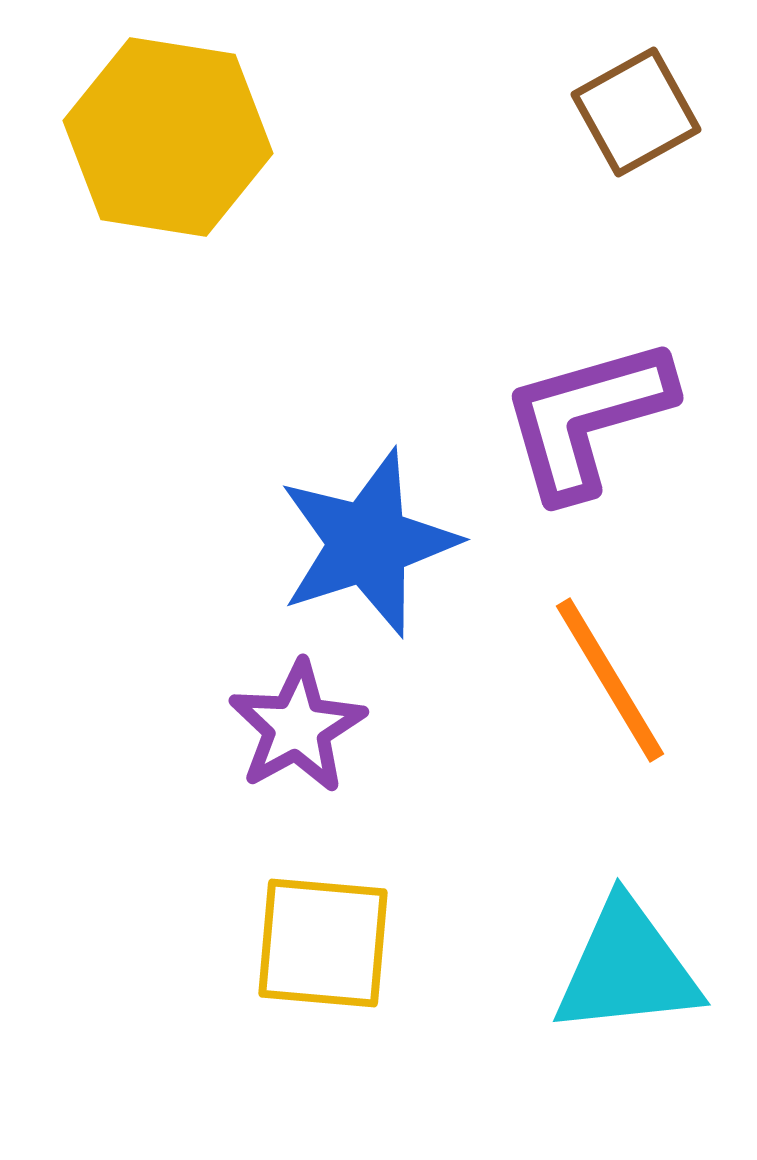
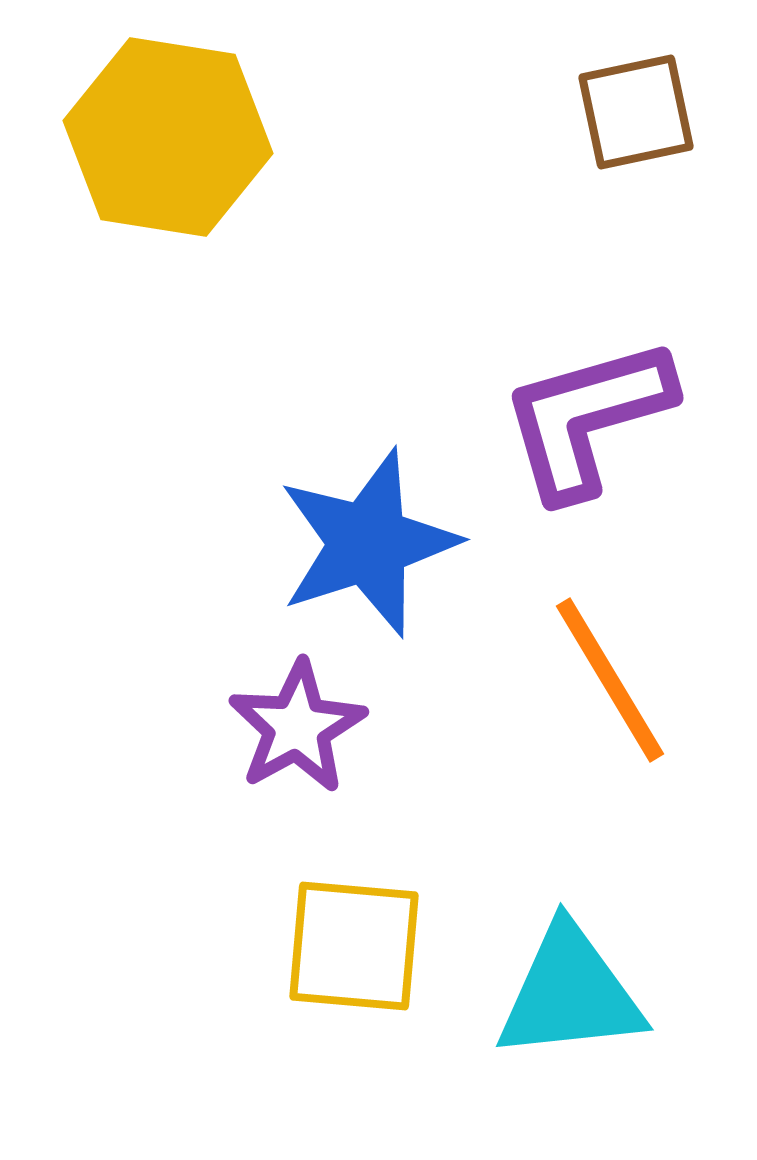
brown square: rotated 17 degrees clockwise
yellow square: moved 31 px right, 3 px down
cyan triangle: moved 57 px left, 25 px down
